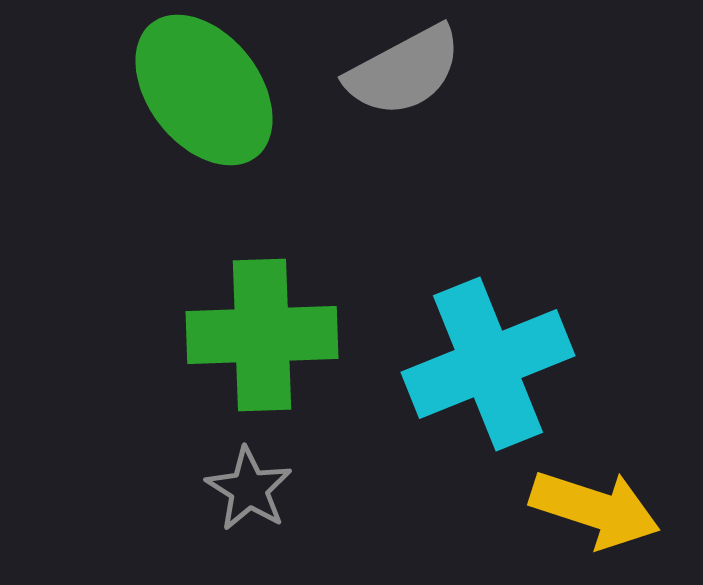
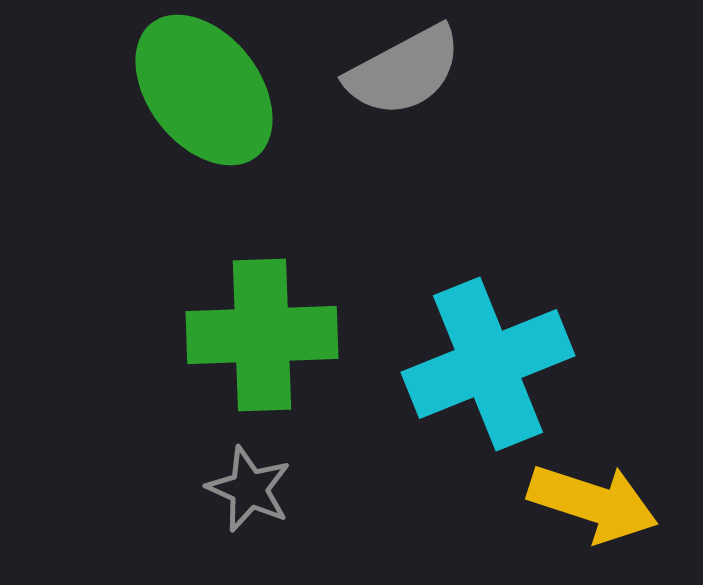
gray star: rotated 8 degrees counterclockwise
yellow arrow: moved 2 px left, 6 px up
